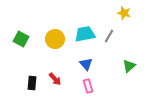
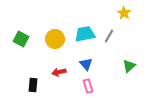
yellow star: rotated 16 degrees clockwise
red arrow: moved 4 px right, 7 px up; rotated 120 degrees clockwise
black rectangle: moved 1 px right, 2 px down
